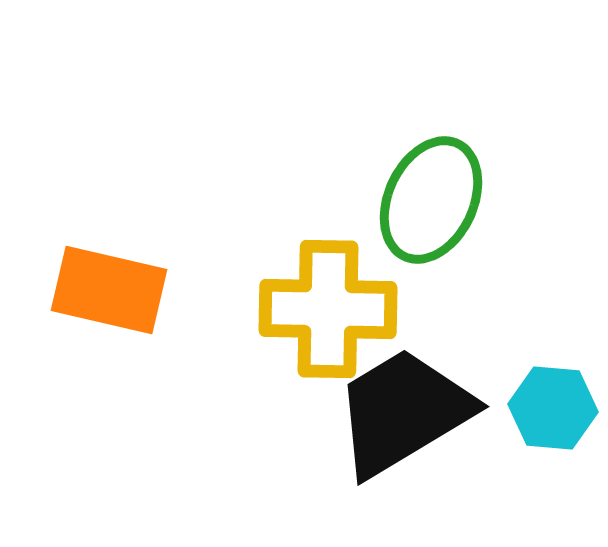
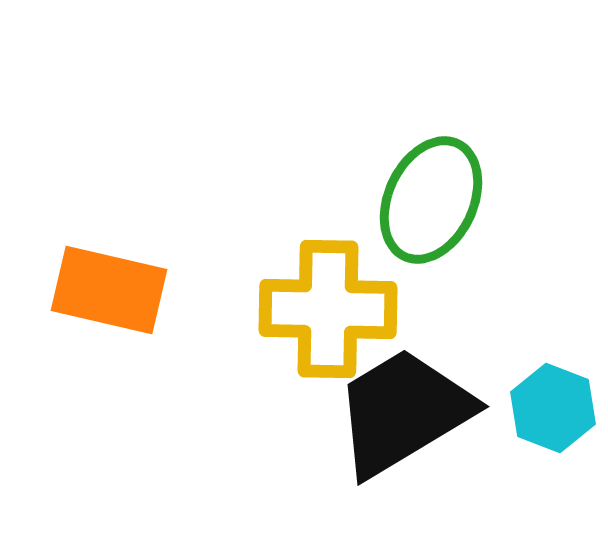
cyan hexagon: rotated 16 degrees clockwise
